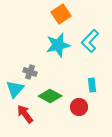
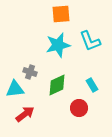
orange square: rotated 30 degrees clockwise
cyan L-shape: rotated 65 degrees counterclockwise
cyan rectangle: rotated 24 degrees counterclockwise
cyan triangle: rotated 42 degrees clockwise
green diamond: moved 7 px right, 11 px up; rotated 55 degrees counterclockwise
red circle: moved 1 px down
red arrow: rotated 90 degrees clockwise
